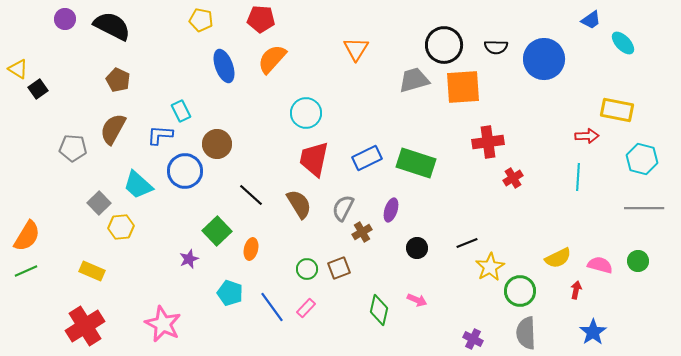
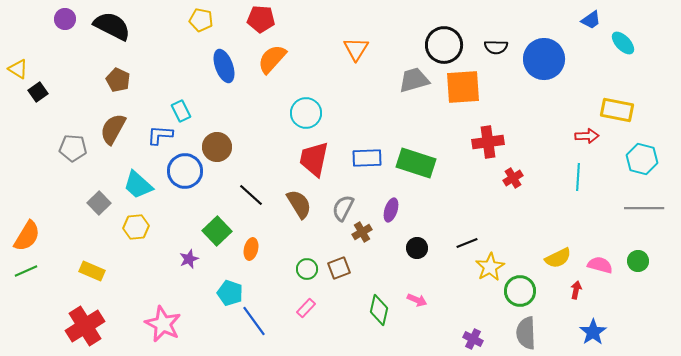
black square at (38, 89): moved 3 px down
brown circle at (217, 144): moved 3 px down
blue rectangle at (367, 158): rotated 24 degrees clockwise
yellow hexagon at (121, 227): moved 15 px right
blue line at (272, 307): moved 18 px left, 14 px down
